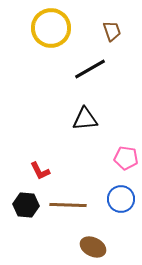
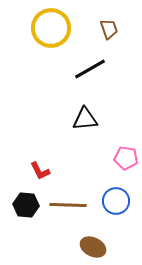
brown trapezoid: moved 3 px left, 2 px up
blue circle: moved 5 px left, 2 px down
